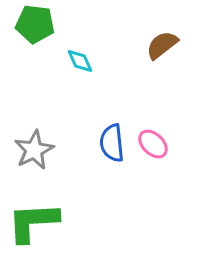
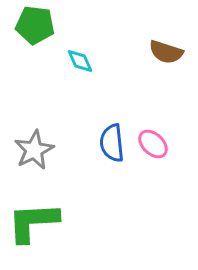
green pentagon: moved 1 px down
brown semicircle: moved 4 px right, 7 px down; rotated 124 degrees counterclockwise
